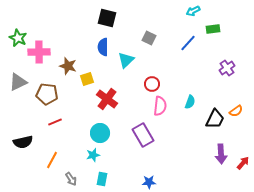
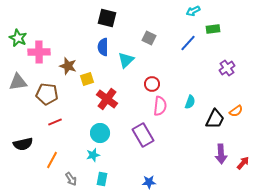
gray triangle: rotated 18 degrees clockwise
black semicircle: moved 2 px down
